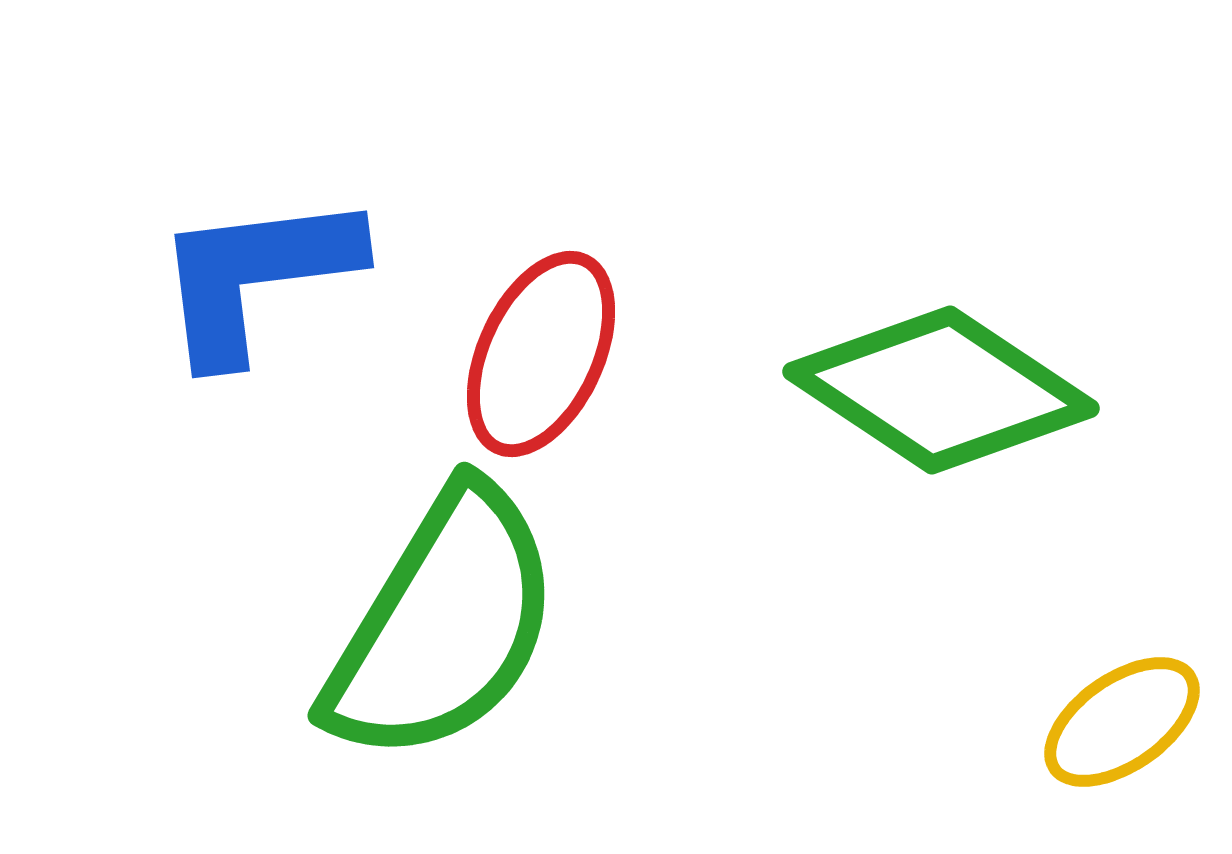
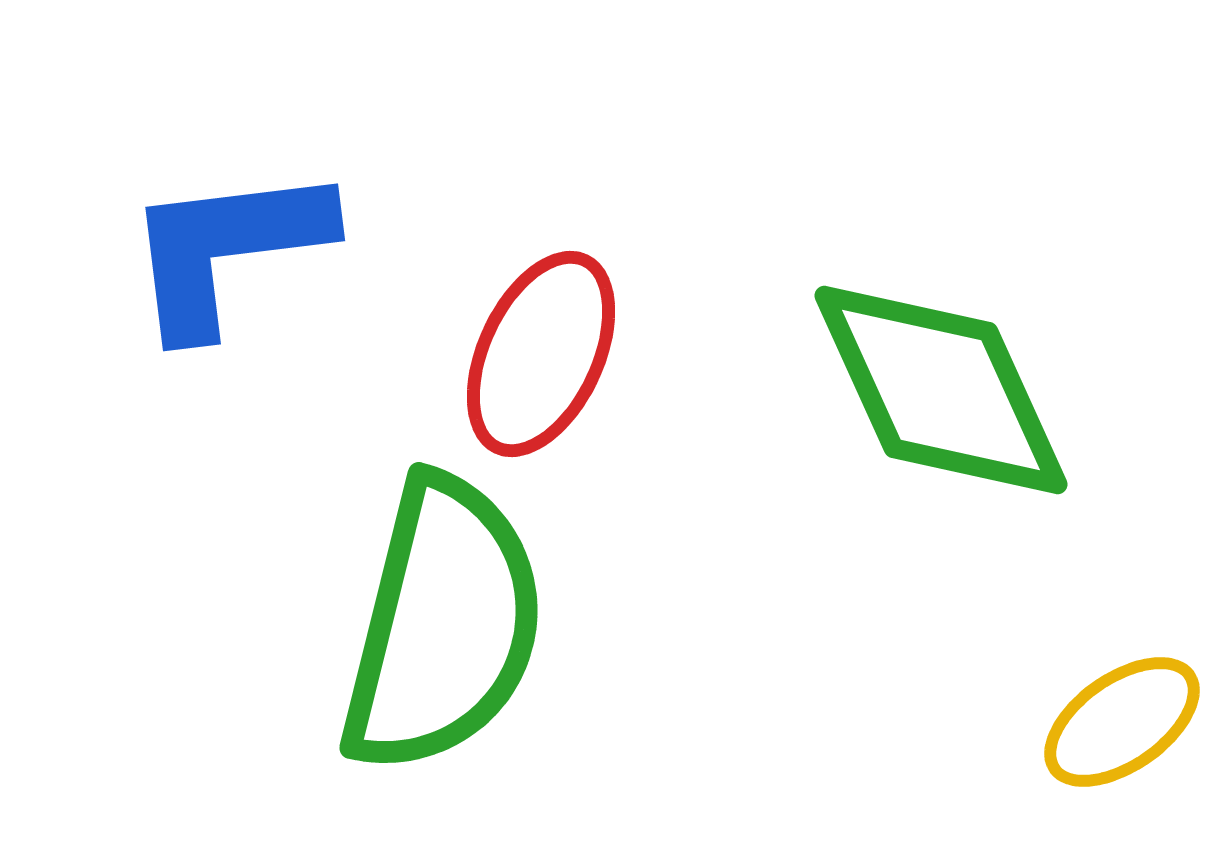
blue L-shape: moved 29 px left, 27 px up
green diamond: rotated 32 degrees clockwise
green semicircle: rotated 17 degrees counterclockwise
